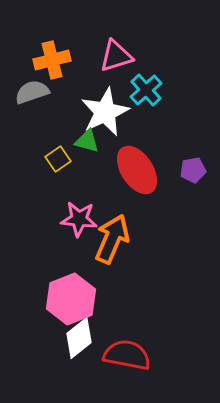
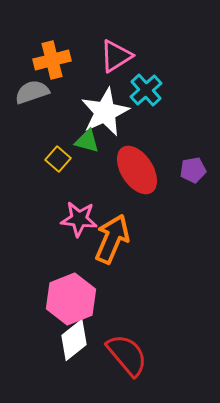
pink triangle: rotated 15 degrees counterclockwise
yellow square: rotated 15 degrees counterclockwise
white diamond: moved 5 px left, 2 px down
red semicircle: rotated 39 degrees clockwise
